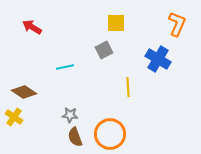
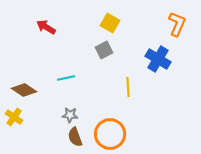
yellow square: moved 6 px left; rotated 30 degrees clockwise
red arrow: moved 14 px right
cyan line: moved 1 px right, 11 px down
brown diamond: moved 2 px up
